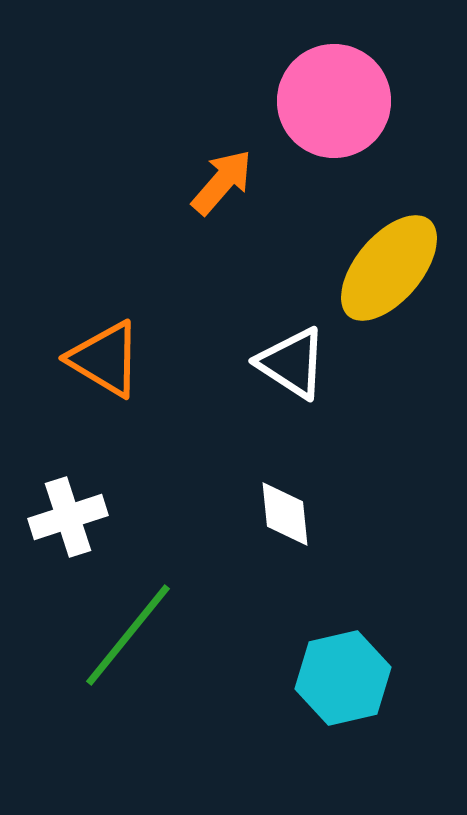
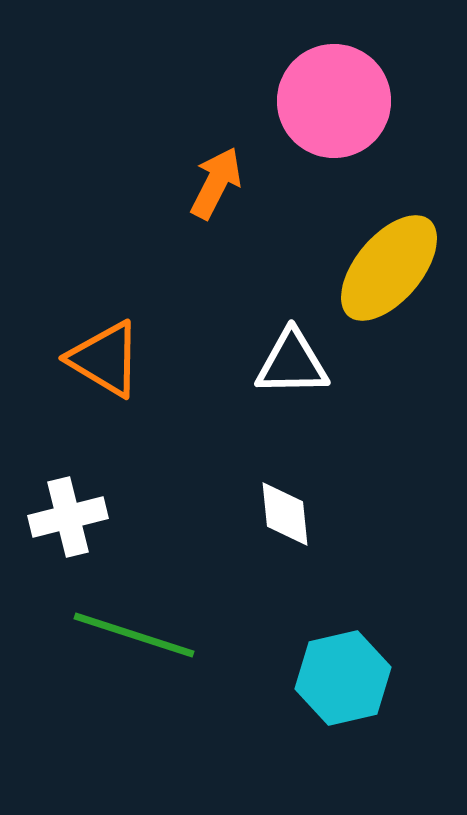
orange arrow: moved 6 px left, 1 px down; rotated 14 degrees counterclockwise
white triangle: rotated 34 degrees counterclockwise
white cross: rotated 4 degrees clockwise
green line: moved 6 px right; rotated 69 degrees clockwise
